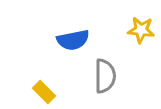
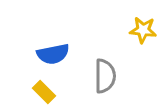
yellow star: moved 2 px right
blue semicircle: moved 20 px left, 14 px down
